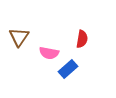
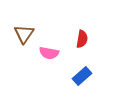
brown triangle: moved 5 px right, 3 px up
blue rectangle: moved 14 px right, 7 px down
